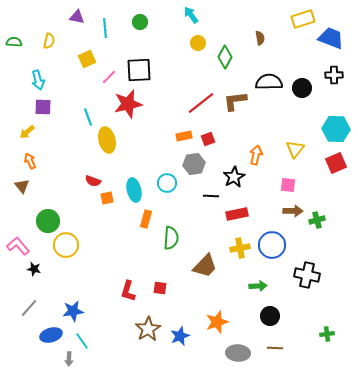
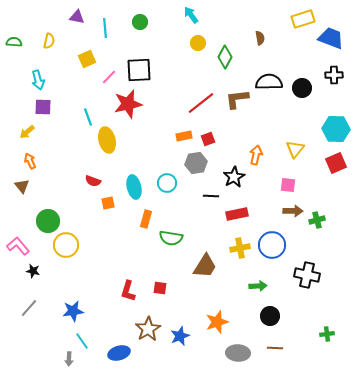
brown L-shape at (235, 101): moved 2 px right, 2 px up
gray hexagon at (194, 164): moved 2 px right, 1 px up
cyan ellipse at (134, 190): moved 3 px up
orange square at (107, 198): moved 1 px right, 5 px down
green semicircle at (171, 238): rotated 95 degrees clockwise
brown trapezoid at (205, 266): rotated 12 degrees counterclockwise
black star at (34, 269): moved 1 px left, 2 px down
blue ellipse at (51, 335): moved 68 px right, 18 px down
